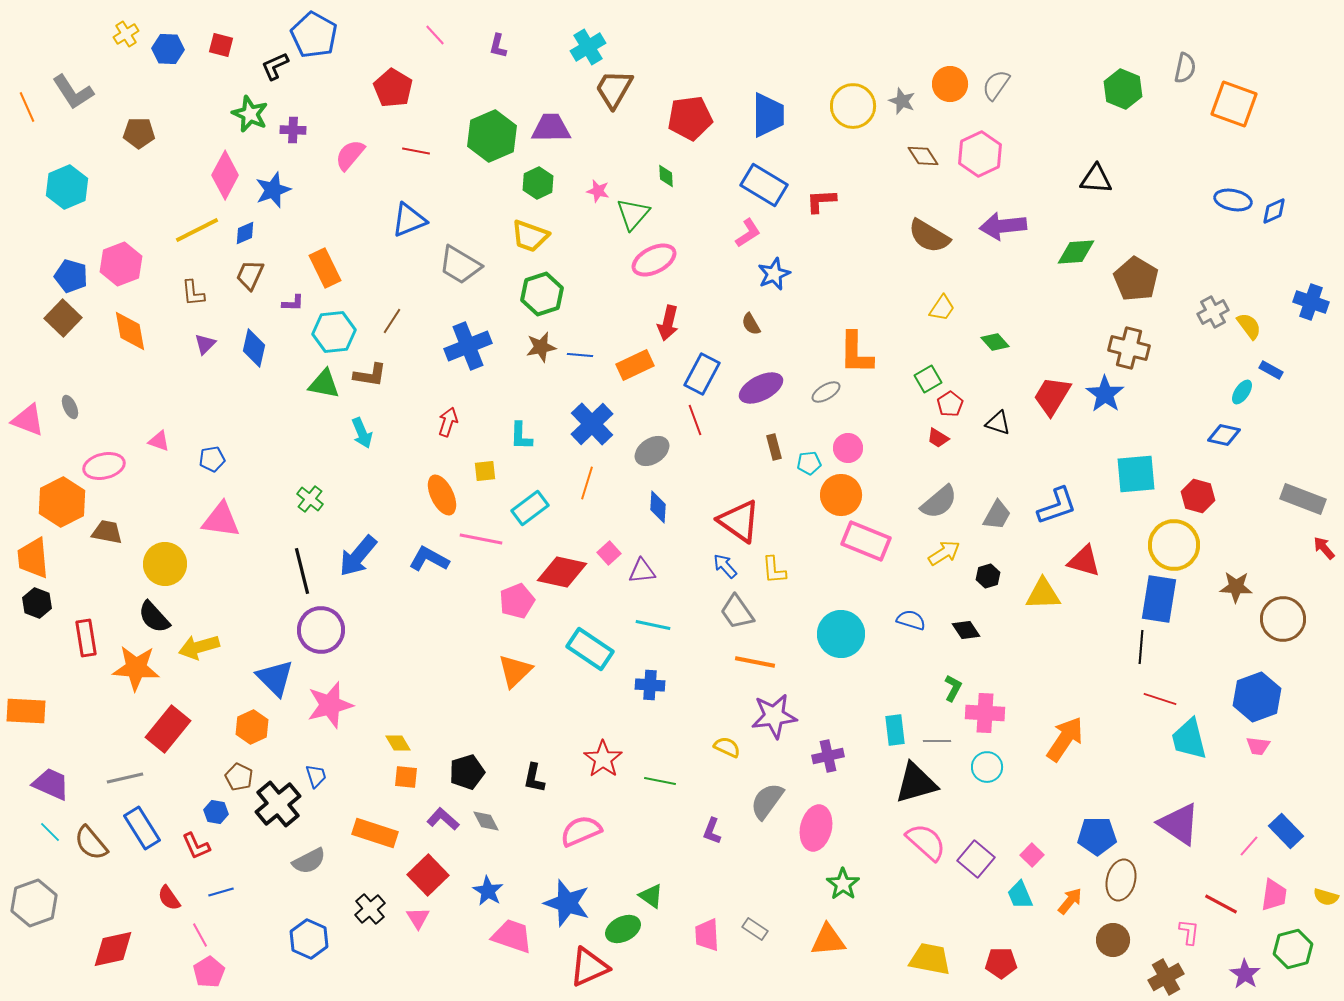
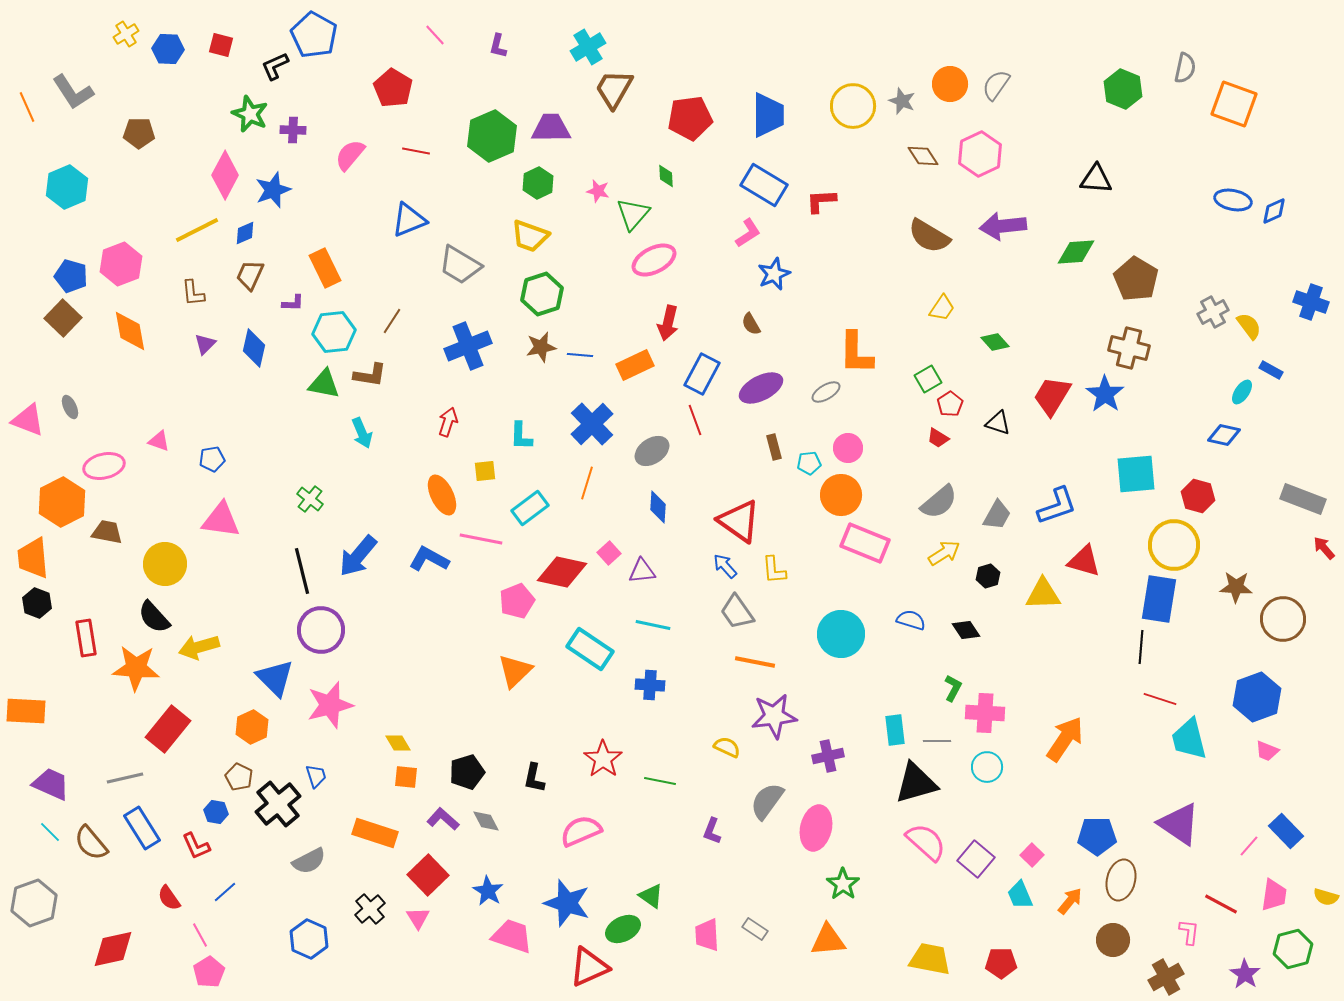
pink rectangle at (866, 541): moved 1 px left, 2 px down
pink trapezoid at (1258, 746): moved 9 px right, 5 px down; rotated 15 degrees clockwise
blue line at (221, 892): moved 4 px right; rotated 25 degrees counterclockwise
